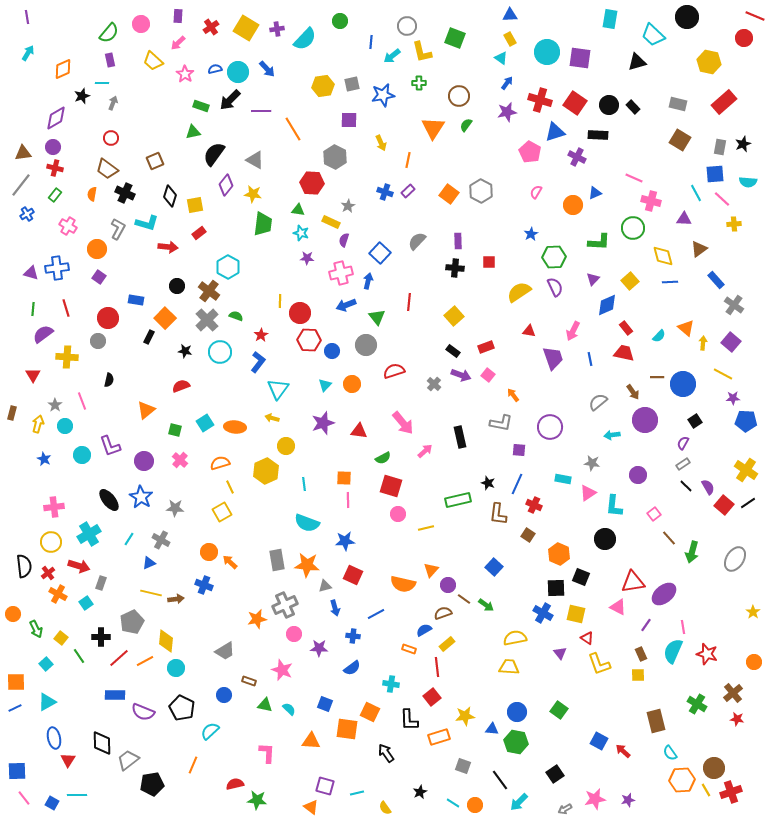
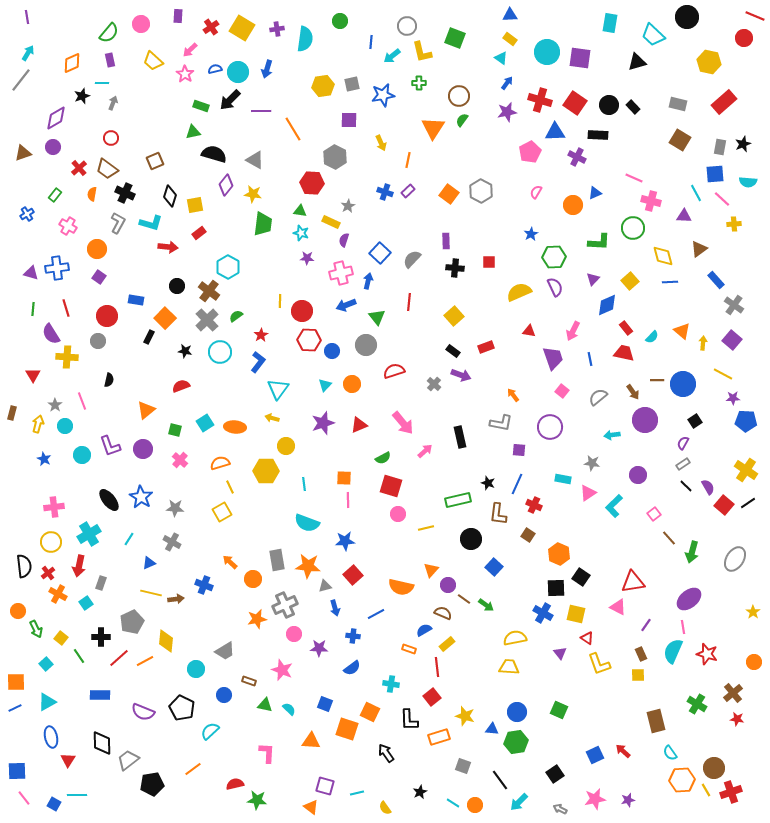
cyan rectangle at (610, 19): moved 4 px down
yellow square at (246, 28): moved 4 px left
cyan semicircle at (305, 39): rotated 35 degrees counterclockwise
yellow rectangle at (510, 39): rotated 24 degrees counterclockwise
pink arrow at (178, 43): moved 12 px right, 7 px down
orange diamond at (63, 69): moved 9 px right, 6 px up
blue arrow at (267, 69): rotated 60 degrees clockwise
green semicircle at (466, 125): moved 4 px left, 5 px up
blue triangle at (555, 132): rotated 15 degrees clockwise
pink pentagon at (530, 152): rotated 15 degrees clockwise
brown triangle at (23, 153): rotated 12 degrees counterclockwise
black semicircle at (214, 154): rotated 70 degrees clockwise
red cross at (55, 168): moved 24 px right; rotated 35 degrees clockwise
gray line at (21, 185): moved 105 px up
green triangle at (298, 210): moved 2 px right, 1 px down
purple triangle at (684, 219): moved 3 px up
cyan L-shape at (147, 223): moved 4 px right
gray L-shape at (118, 229): moved 6 px up
gray semicircle at (417, 241): moved 5 px left, 18 px down
purple rectangle at (458, 241): moved 12 px left
yellow semicircle at (519, 292): rotated 10 degrees clockwise
red circle at (300, 313): moved 2 px right, 2 px up
green semicircle at (236, 316): rotated 56 degrees counterclockwise
red circle at (108, 318): moved 1 px left, 2 px up
orange triangle at (686, 328): moved 4 px left, 3 px down
purple semicircle at (43, 334): moved 8 px right; rotated 85 degrees counterclockwise
cyan semicircle at (659, 336): moved 7 px left, 1 px down
purple square at (731, 342): moved 1 px right, 2 px up
pink square at (488, 375): moved 74 px right, 16 px down
brown line at (657, 377): moved 3 px down
gray semicircle at (598, 402): moved 5 px up
red triangle at (359, 431): moved 6 px up; rotated 30 degrees counterclockwise
purple circle at (144, 461): moved 1 px left, 12 px up
yellow hexagon at (266, 471): rotated 25 degrees clockwise
cyan L-shape at (614, 506): rotated 40 degrees clockwise
black circle at (605, 539): moved 134 px left
gray cross at (161, 540): moved 11 px right, 2 px down
orange circle at (209, 552): moved 44 px right, 27 px down
orange star at (307, 565): moved 1 px right, 1 px down
red arrow at (79, 566): rotated 85 degrees clockwise
red square at (353, 575): rotated 24 degrees clockwise
black square at (581, 577): rotated 12 degrees clockwise
orange semicircle at (403, 584): moved 2 px left, 3 px down
purple ellipse at (664, 594): moved 25 px right, 5 px down
brown semicircle at (443, 613): rotated 42 degrees clockwise
orange circle at (13, 614): moved 5 px right, 3 px up
cyan circle at (176, 668): moved 20 px right, 1 px down
blue rectangle at (115, 695): moved 15 px left
green square at (559, 710): rotated 12 degrees counterclockwise
yellow star at (465, 716): rotated 24 degrees clockwise
orange square at (347, 729): rotated 10 degrees clockwise
blue ellipse at (54, 738): moved 3 px left, 1 px up
blue square at (599, 741): moved 4 px left, 14 px down; rotated 36 degrees clockwise
green hexagon at (516, 742): rotated 20 degrees counterclockwise
orange line at (193, 765): moved 4 px down; rotated 30 degrees clockwise
blue square at (52, 803): moved 2 px right, 1 px down
gray arrow at (565, 809): moved 5 px left; rotated 56 degrees clockwise
